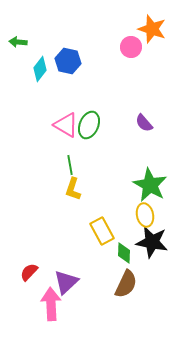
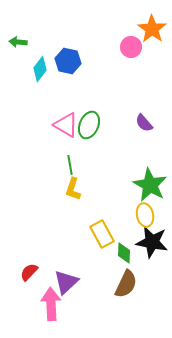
orange star: rotated 16 degrees clockwise
yellow rectangle: moved 3 px down
